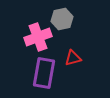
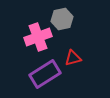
purple rectangle: moved 1 px right, 1 px down; rotated 48 degrees clockwise
